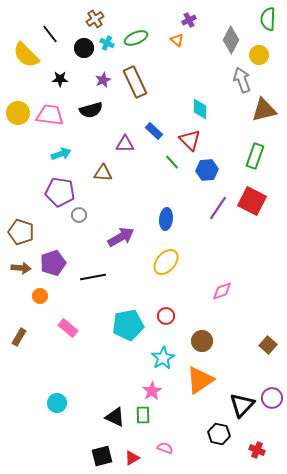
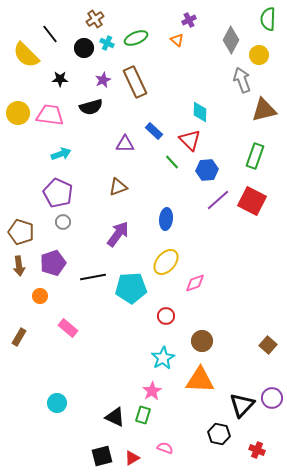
cyan diamond at (200, 109): moved 3 px down
black semicircle at (91, 110): moved 3 px up
brown triangle at (103, 173): moved 15 px right, 14 px down; rotated 24 degrees counterclockwise
purple pentagon at (60, 192): moved 2 px left, 1 px down; rotated 16 degrees clockwise
purple line at (218, 208): moved 8 px up; rotated 15 degrees clockwise
gray circle at (79, 215): moved 16 px left, 7 px down
purple arrow at (121, 237): moved 3 px left, 3 px up; rotated 24 degrees counterclockwise
brown arrow at (21, 268): moved 2 px left, 2 px up; rotated 78 degrees clockwise
pink diamond at (222, 291): moved 27 px left, 8 px up
cyan pentagon at (128, 325): moved 3 px right, 37 px up; rotated 8 degrees clockwise
orange triangle at (200, 380): rotated 36 degrees clockwise
green rectangle at (143, 415): rotated 18 degrees clockwise
